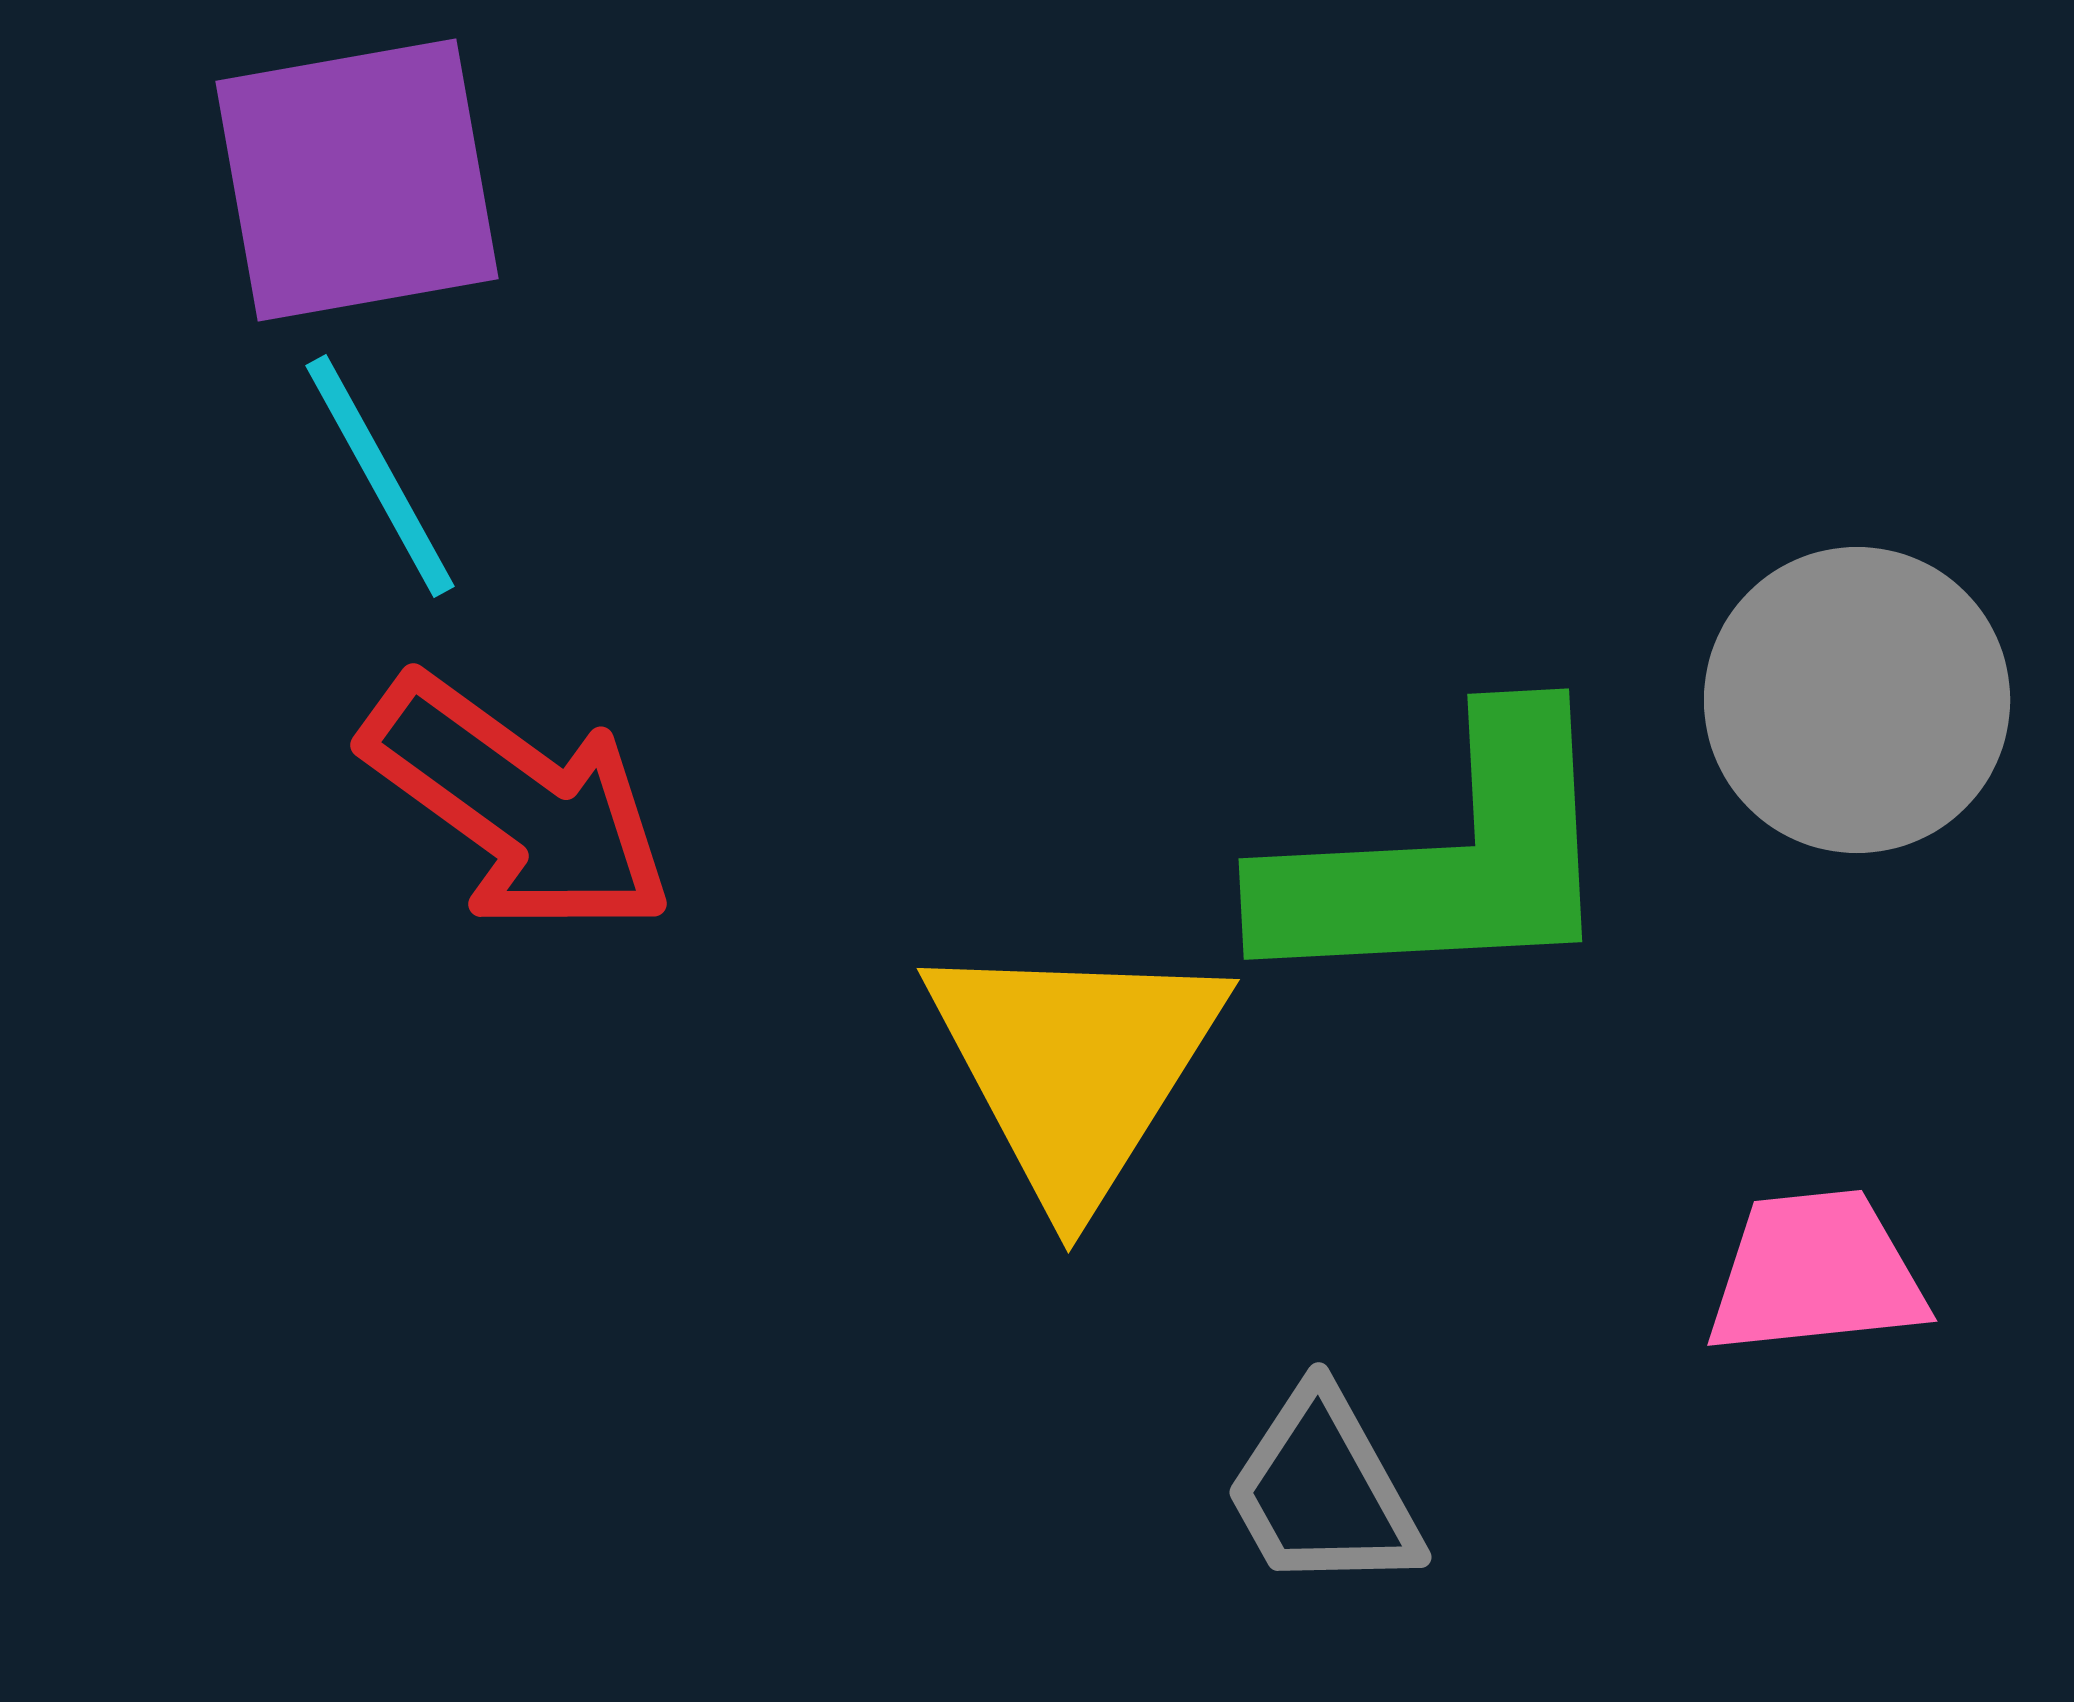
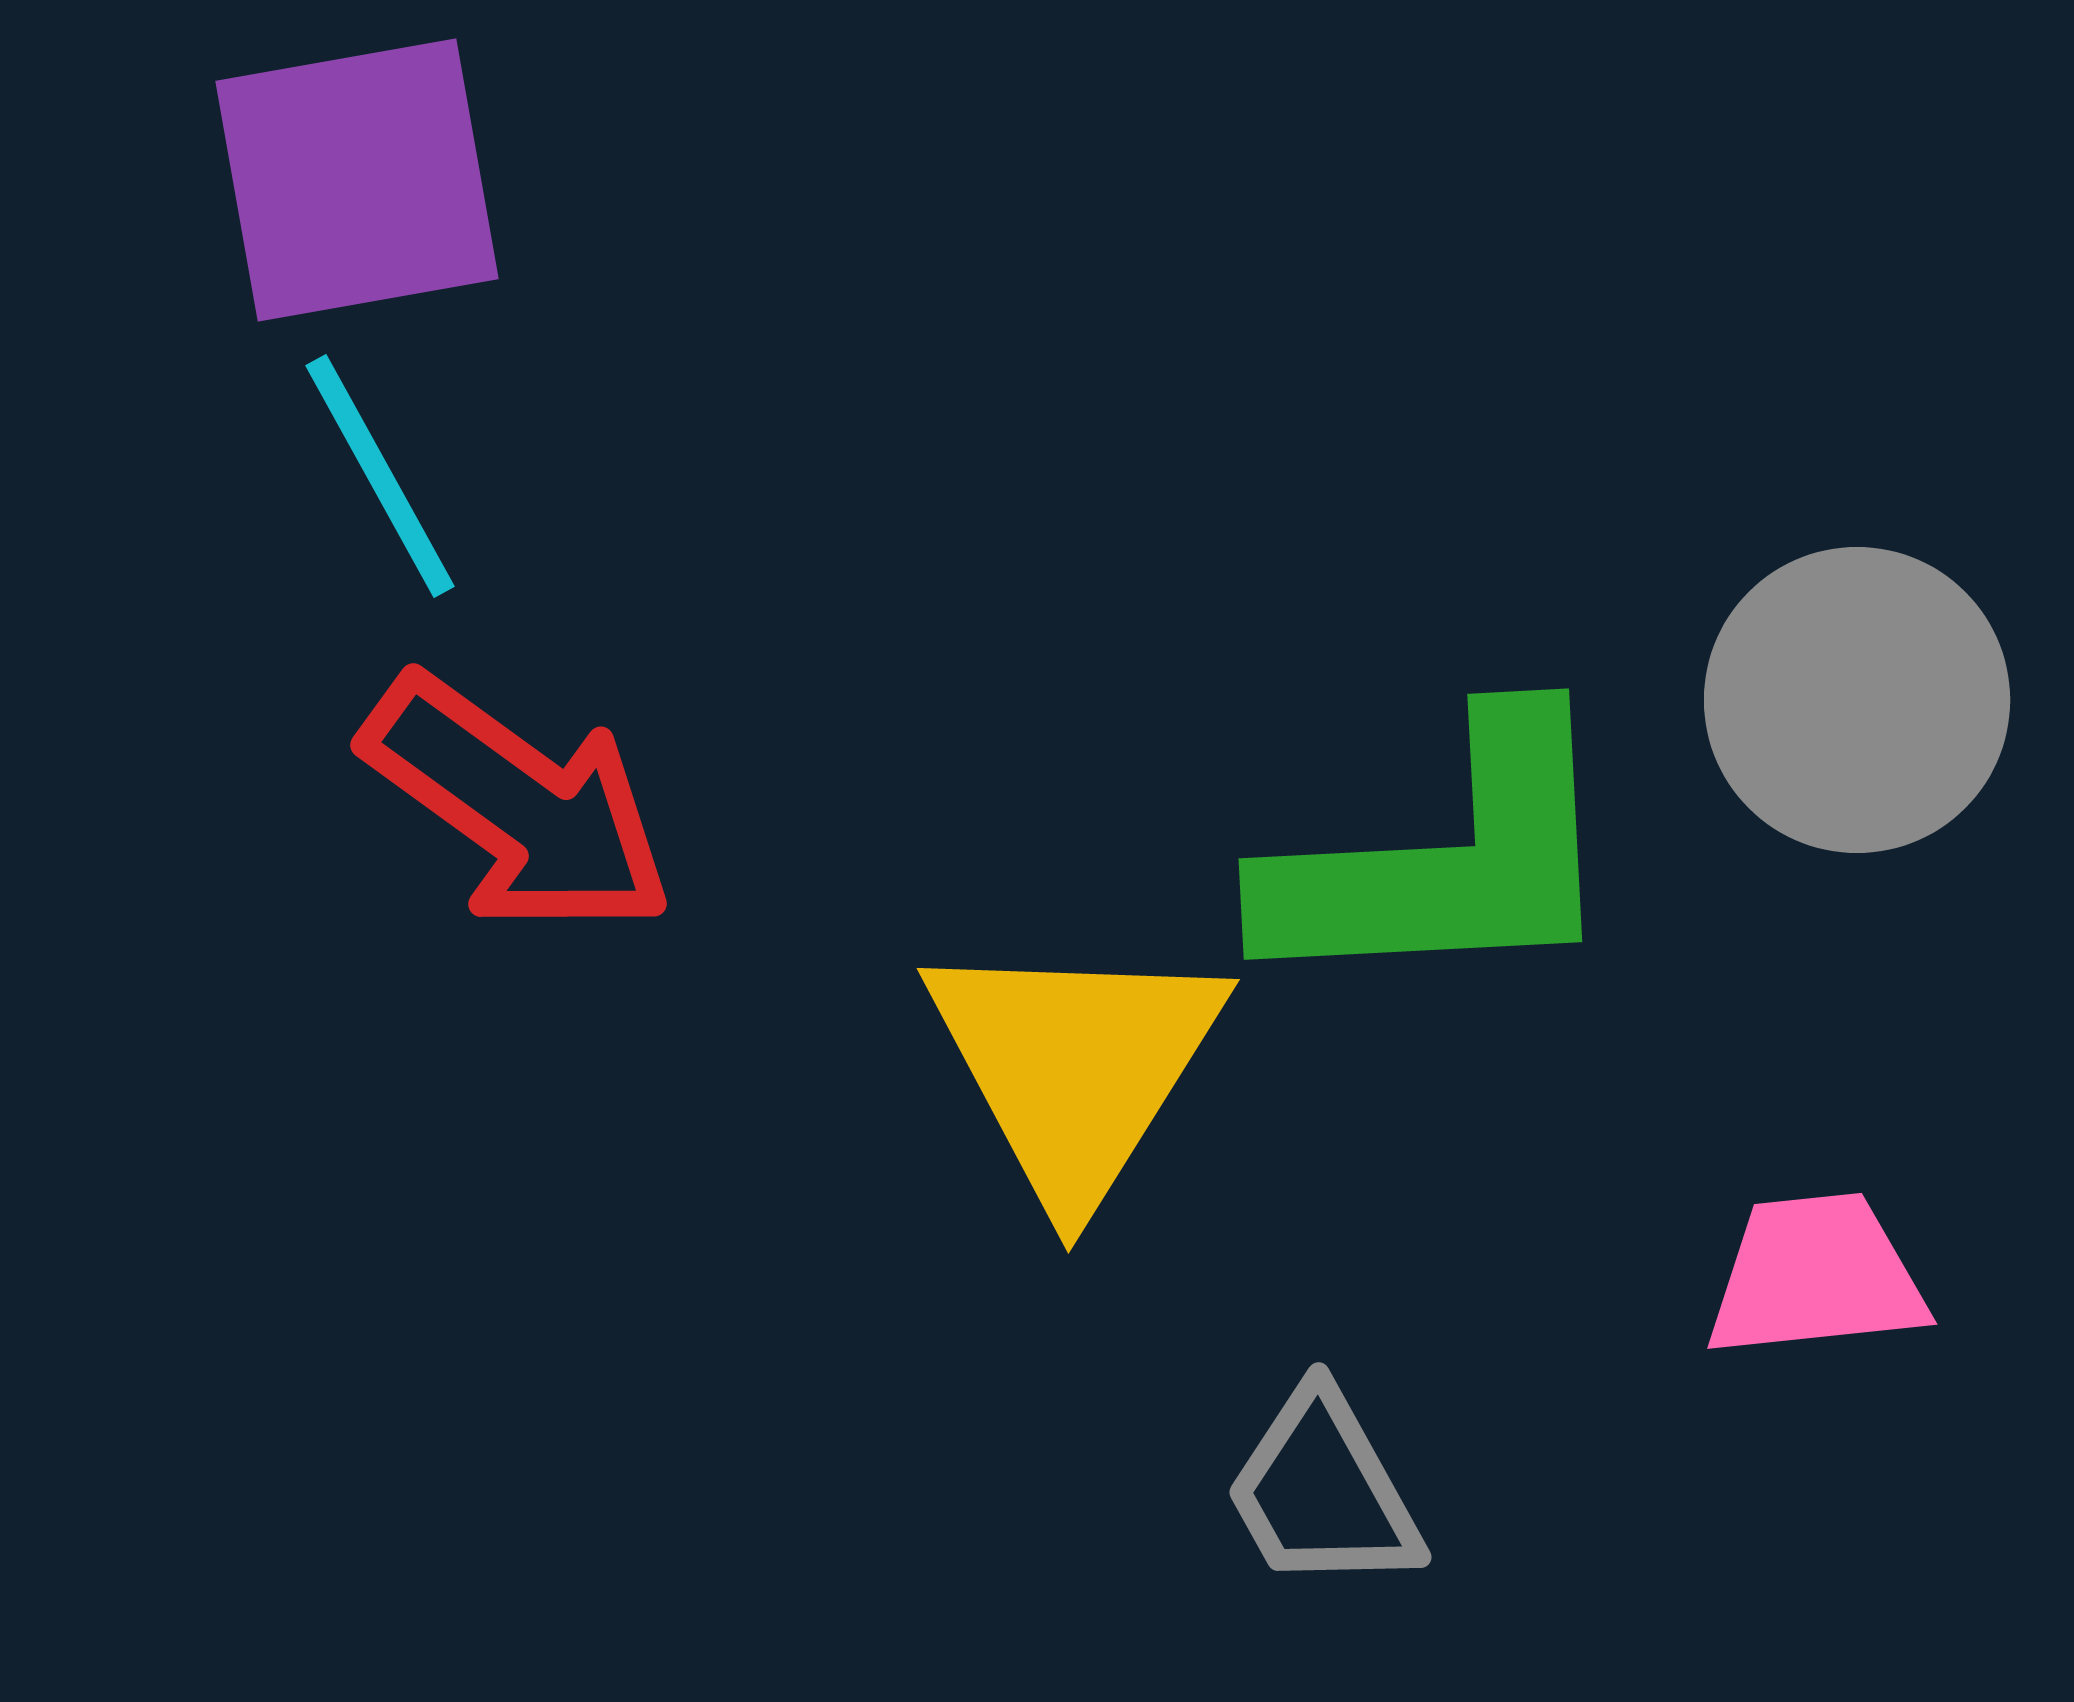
pink trapezoid: moved 3 px down
